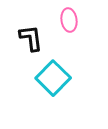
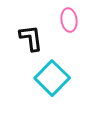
cyan square: moved 1 px left
